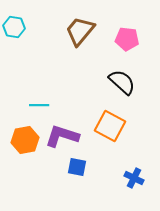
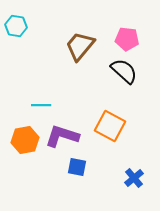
cyan hexagon: moved 2 px right, 1 px up
brown trapezoid: moved 15 px down
black semicircle: moved 2 px right, 11 px up
cyan line: moved 2 px right
blue cross: rotated 24 degrees clockwise
